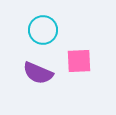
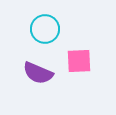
cyan circle: moved 2 px right, 1 px up
